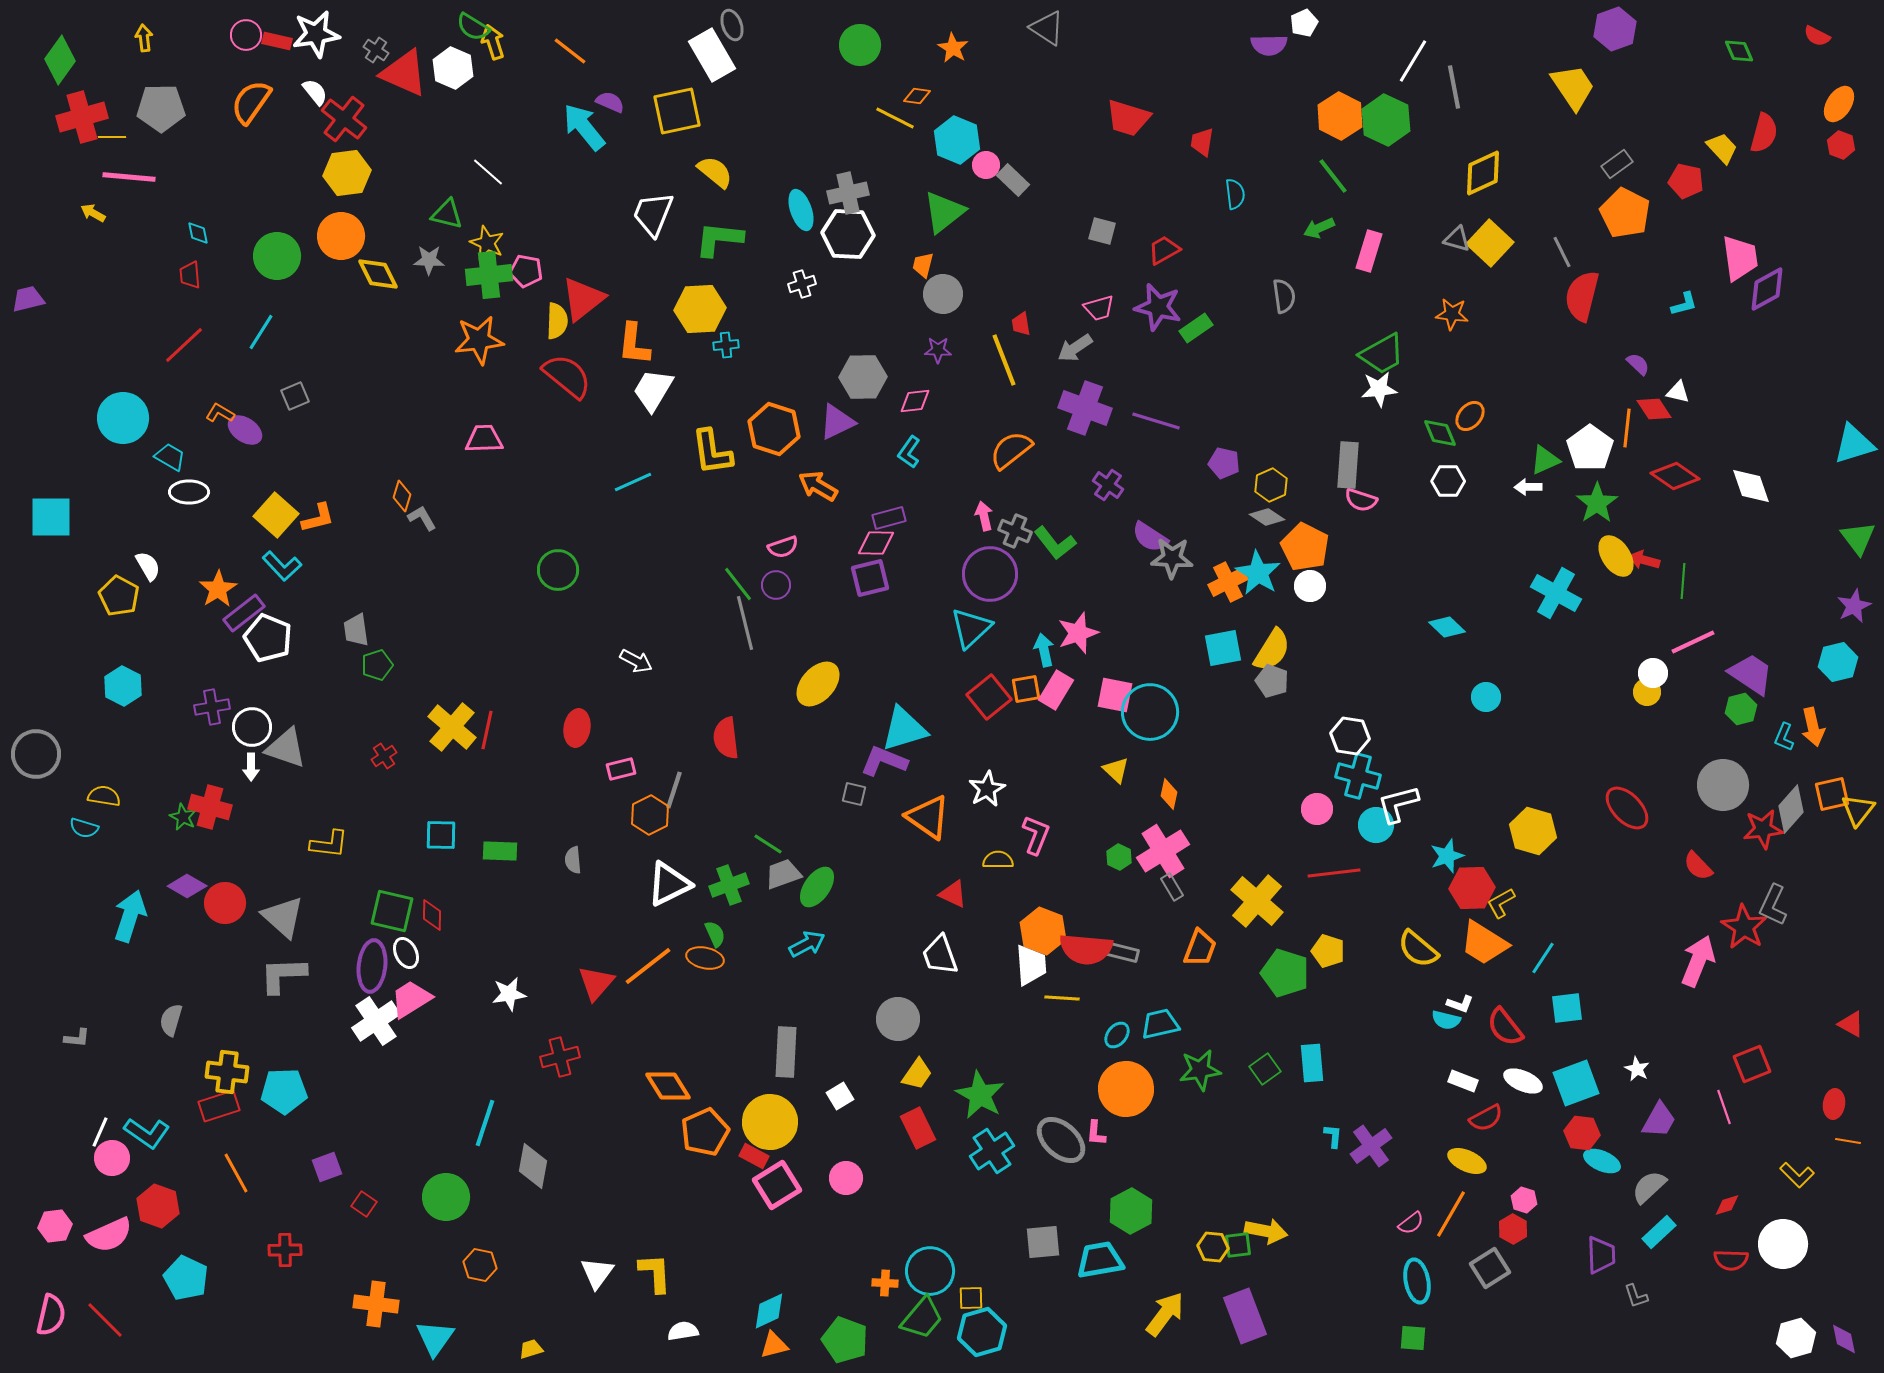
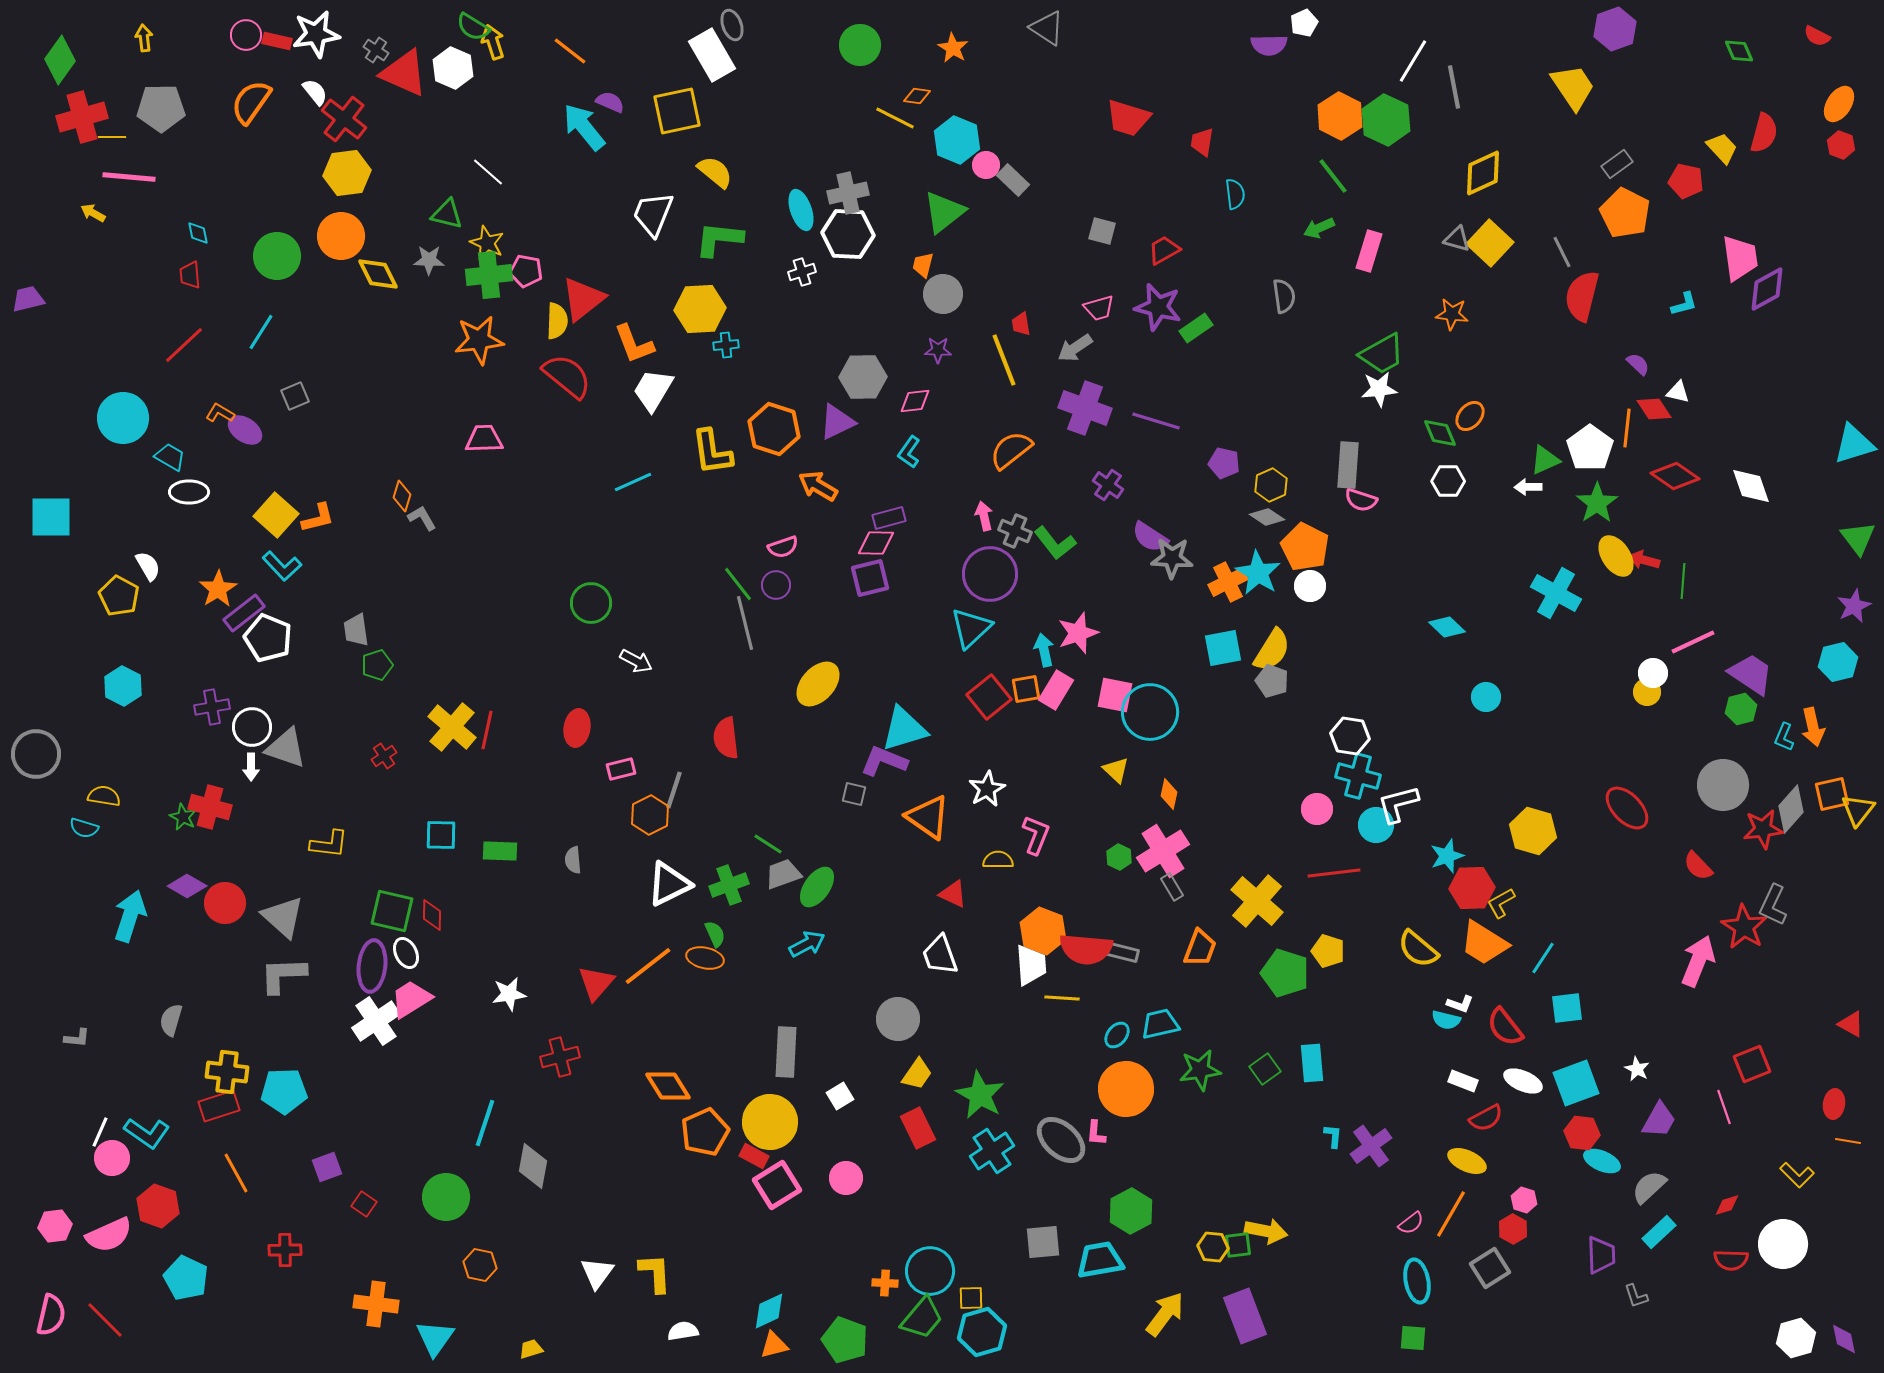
white cross at (802, 284): moved 12 px up
orange L-shape at (634, 344): rotated 27 degrees counterclockwise
green circle at (558, 570): moved 33 px right, 33 px down
